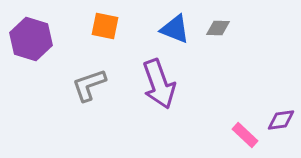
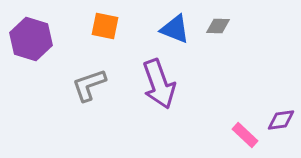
gray diamond: moved 2 px up
